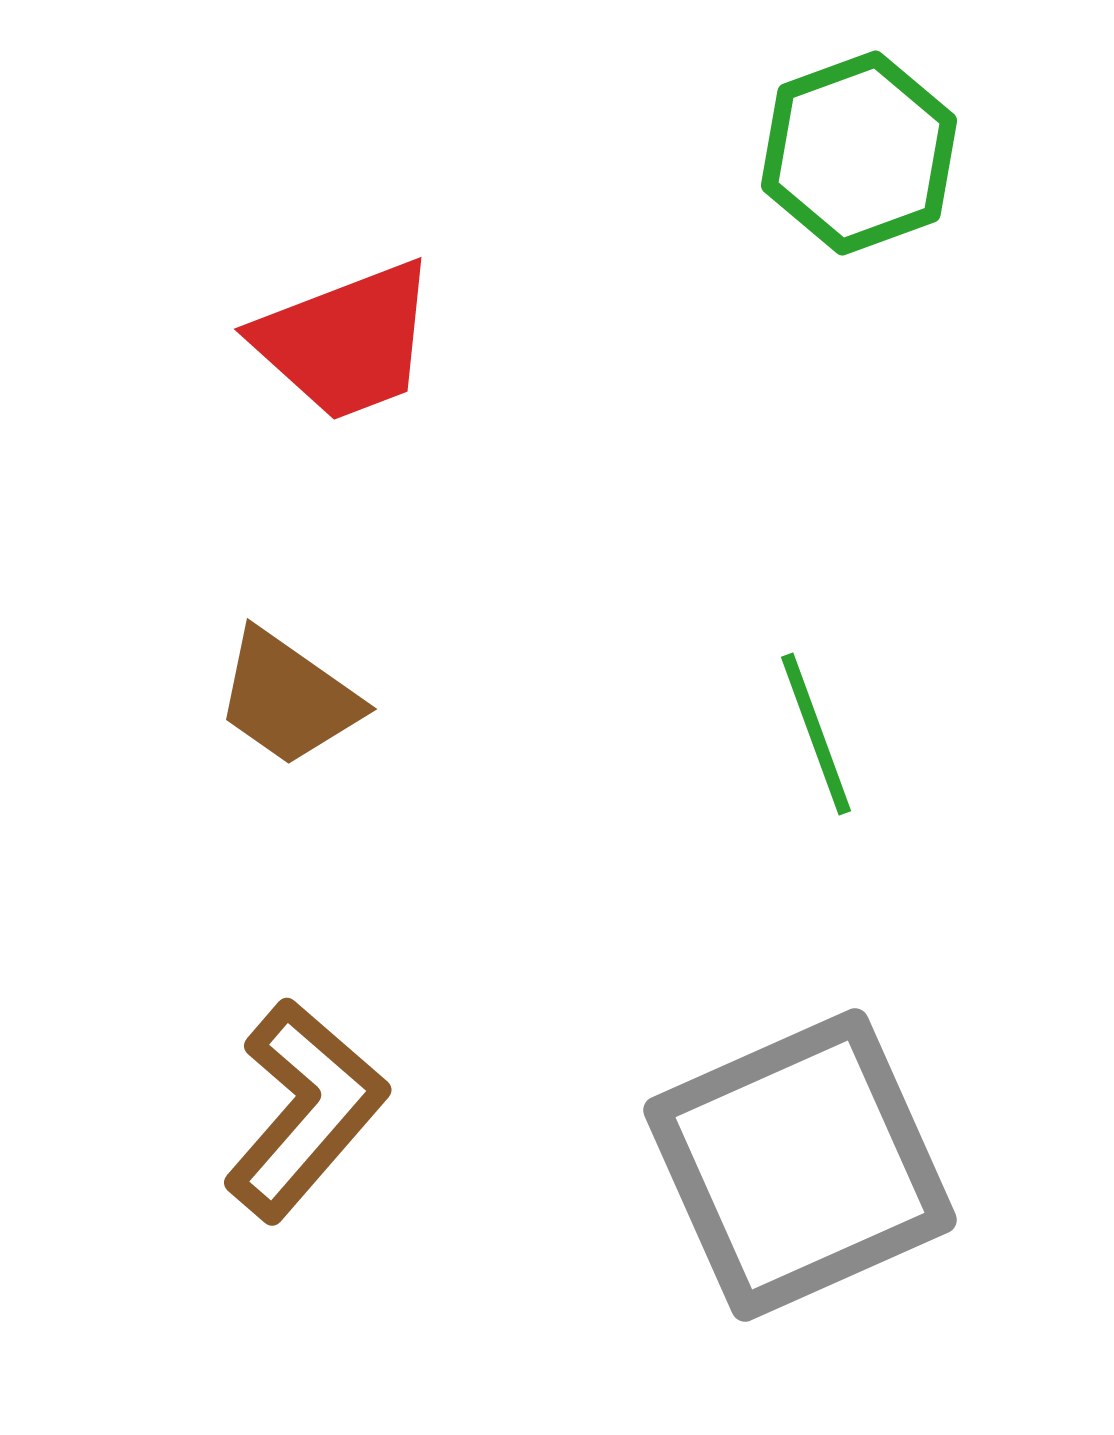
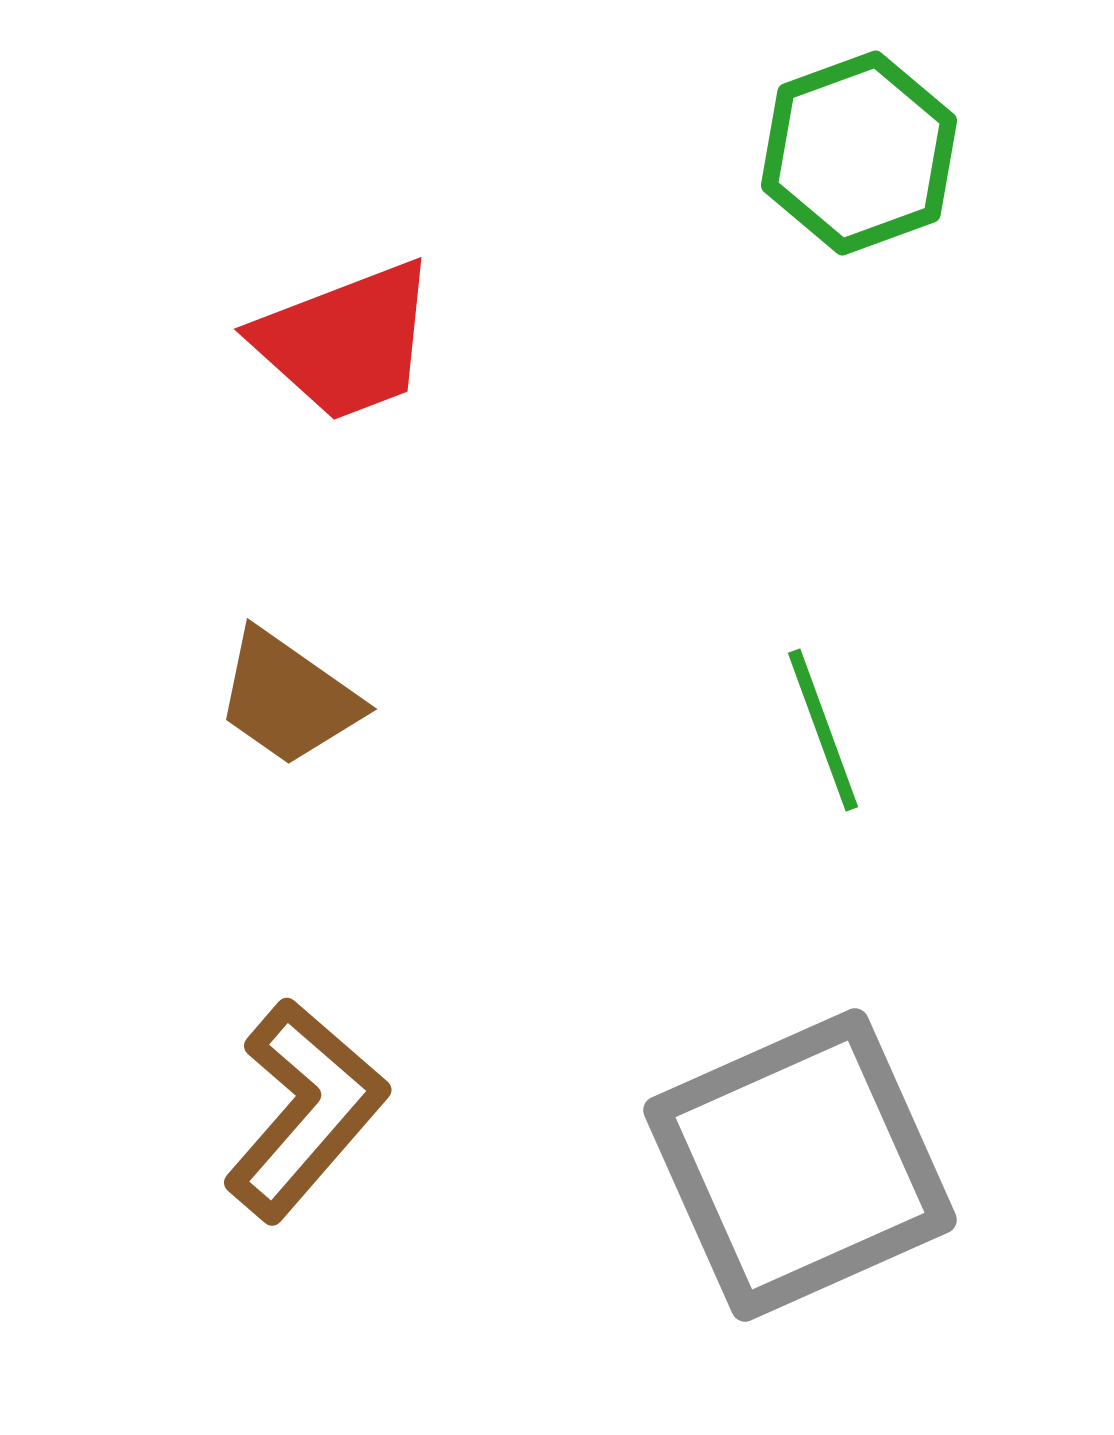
green line: moved 7 px right, 4 px up
